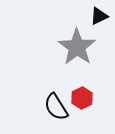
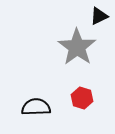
red hexagon: rotated 15 degrees counterclockwise
black semicircle: moved 20 px left; rotated 120 degrees clockwise
